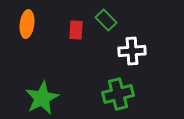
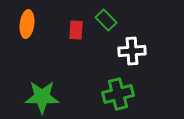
green star: moved 1 px up; rotated 28 degrees clockwise
